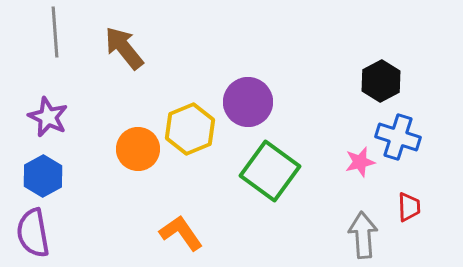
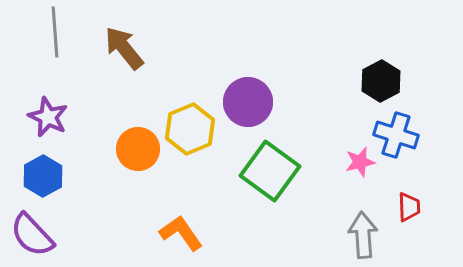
blue cross: moved 2 px left, 2 px up
purple semicircle: moved 1 px left, 2 px down; rotated 33 degrees counterclockwise
